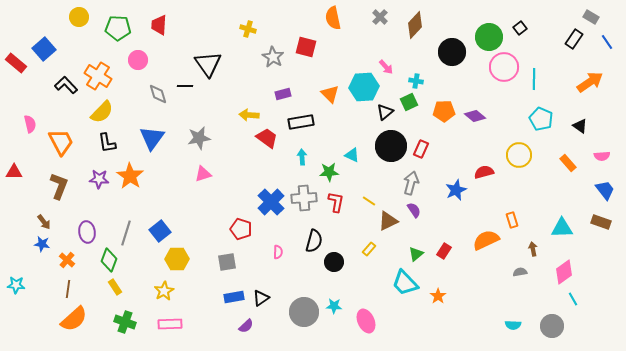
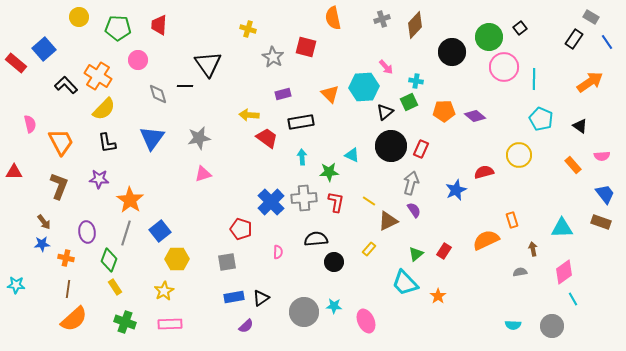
gray cross at (380, 17): moved 2 px right, 2 px down; rotated 28 degrees clockwise
yellow semicircle at (102, 112): moved 2 px right, 3 px up
orange rectangle at (568, 163): moved 5 px right, 2 px down
orange star at (130, 176): moved 24 px down
blue trapezoid at (605, 190): moved 4 px down
black semicircle at (314, 241): moved 2 px right, 2 px up; rotated 110 degrees counterclockwise
blue star at (42, 244): rotated 14 degrees counterclockwise
orange cross at (67, 260): moved 1 px left, 2 px up; rotated 28 degrees counterclockwise
